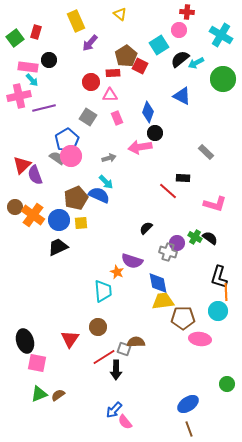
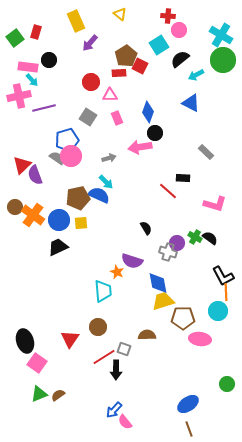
red cross at (187, 12): moved 19 px left, 4 px down
cyan arrow at (196, 63): moved 12 px down
red rectangle at (113, 73): moved 6 px right
green circle at (223, 79): moved 19 px up
blue triangle at (182, 96): moved 9 px right, 7 px down
blue pentagon at (67, 140): rotated 15 degrees clockwise
brown pentagon at (76, 198): moved 2 px right; rotated 10 degrees clockwise
black semicircle at (146, 228): rotated 104 degrees clockwise
black L-shape at (219, 277): moved 4 px right, 1 px up; rotated 45 degrees counterclockwise
yellow trapezoid at (163, 301): rotated 10 degrees counterclockwise
brown semicircle at (136, 342): moved 11 px right, 7 px up
pink square at (37, 363): rotated 24 degrees clockwise
